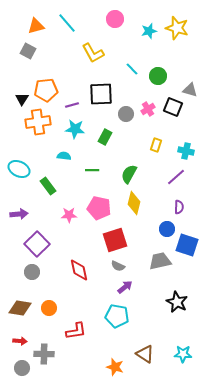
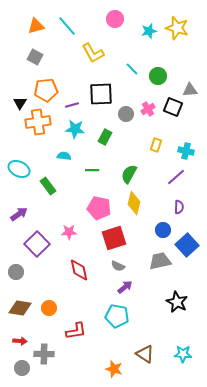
cyan line at (67, 23): moved 3 px down
gray square at (28, 51): moved 7 px right, 6 px down
gray triangle at (190, 90): rotated 21 degrees counterclockwise
black triangle at (22, 99): moved 2 px left, 4 px down
purple arrow at (19, 214): rotated 30 degrees counterclockwise
pink star at (69, 215): moved 17 px down
blue circle at (167, 229): moved 4 px left, 1 px down
red square at (115, 240): moved 1 px left, 2 px up
blue square at (187, 245): rotated 30 degrees clockwise
gray circle at (32, 272): moved 16 px left
orange star at (115, 367): moved 1 px left, 2 px down
